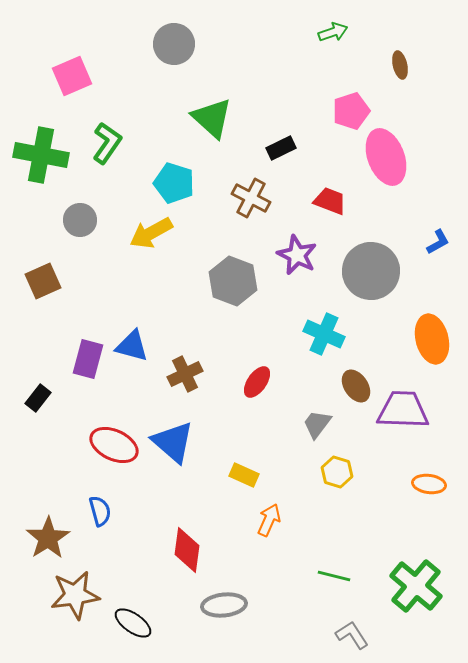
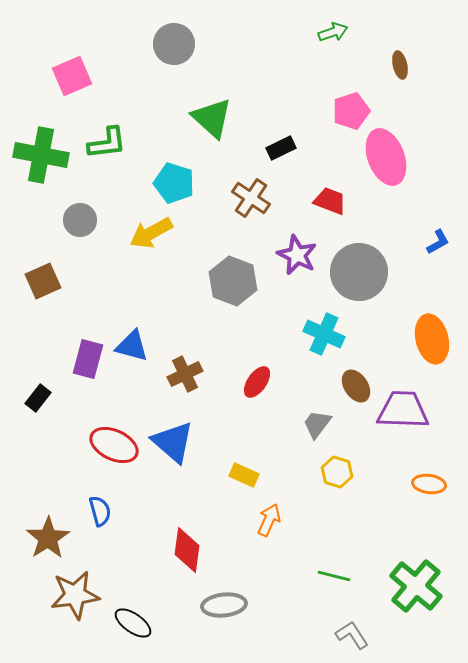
green L-shape at (107, 143): rotated 48 degrees clockwise
brown cross at (251, 198): rotated 6 degrees clockwise
gray circle at (371, 271): moved 12 px left, 1 px down
